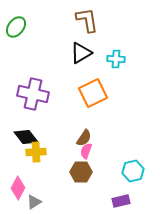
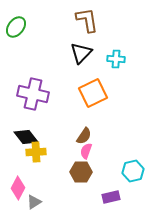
black triangle: rotated 15 degrees counterclockwise
brown semicircle: moved 2 px up
purple rectangle: moved 10 px left, 4 px up
